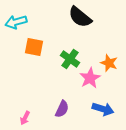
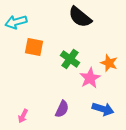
pink arrow: moved 2 px left, 2 px up
